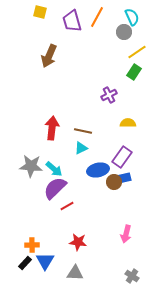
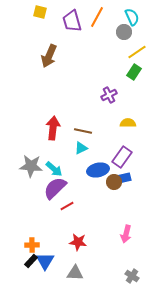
red arrow: moved 1 px right
black rectangle: moved 6 px right, 2 px up
